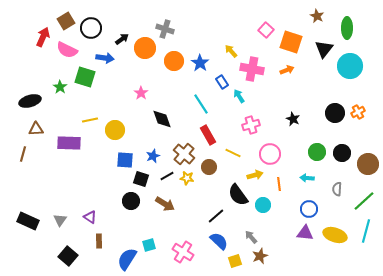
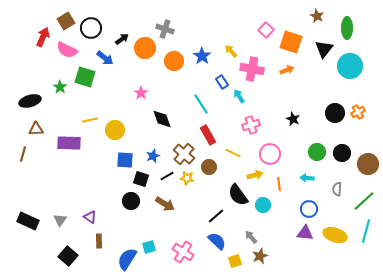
blue arrow at (105, 58): rotated 30 degrees clockwise
blue star at (200, 63): moved 2 px right, 7 px up
blue semicircle at (219, 241): moved 2 px left
cyan square at (149, 245): moved 2 px down
